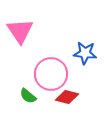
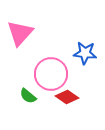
pink triangle: moved 2 px down; rotated 16 degrees clockwise
red diamond: rotated 20 degrees clockwise
